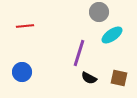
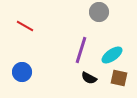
red line: rotated 36 degrees clockwise
cyan ellipse: moved 20 px down
purple line: moved 2 px right, 3 px up
